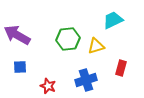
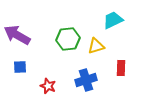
red rectangle: rotated 14 degrees counterclockwise
